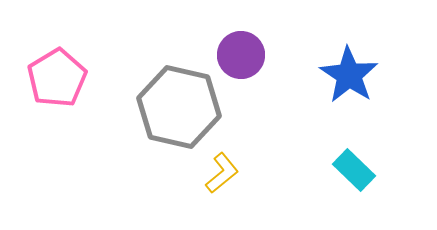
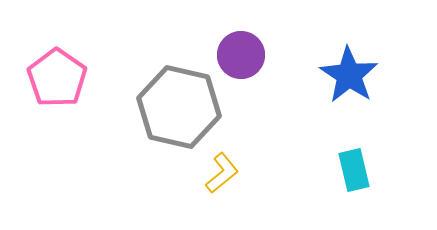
pink pentagon: rotated 6 degrees counterclockwise
cyan rectangle: rotated 33 degrees clockwise
